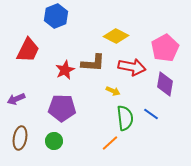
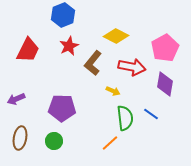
blue hexagon: moved 7 px right, 1 px up
brown L-shape: rotated 125 degrees clockwise
red star: moved 4 px right, 24 px up
